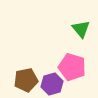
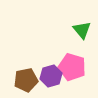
green triangle: moved 1 px right, 1 px down
purple hexagon: moved 1 px left, 8 px up
